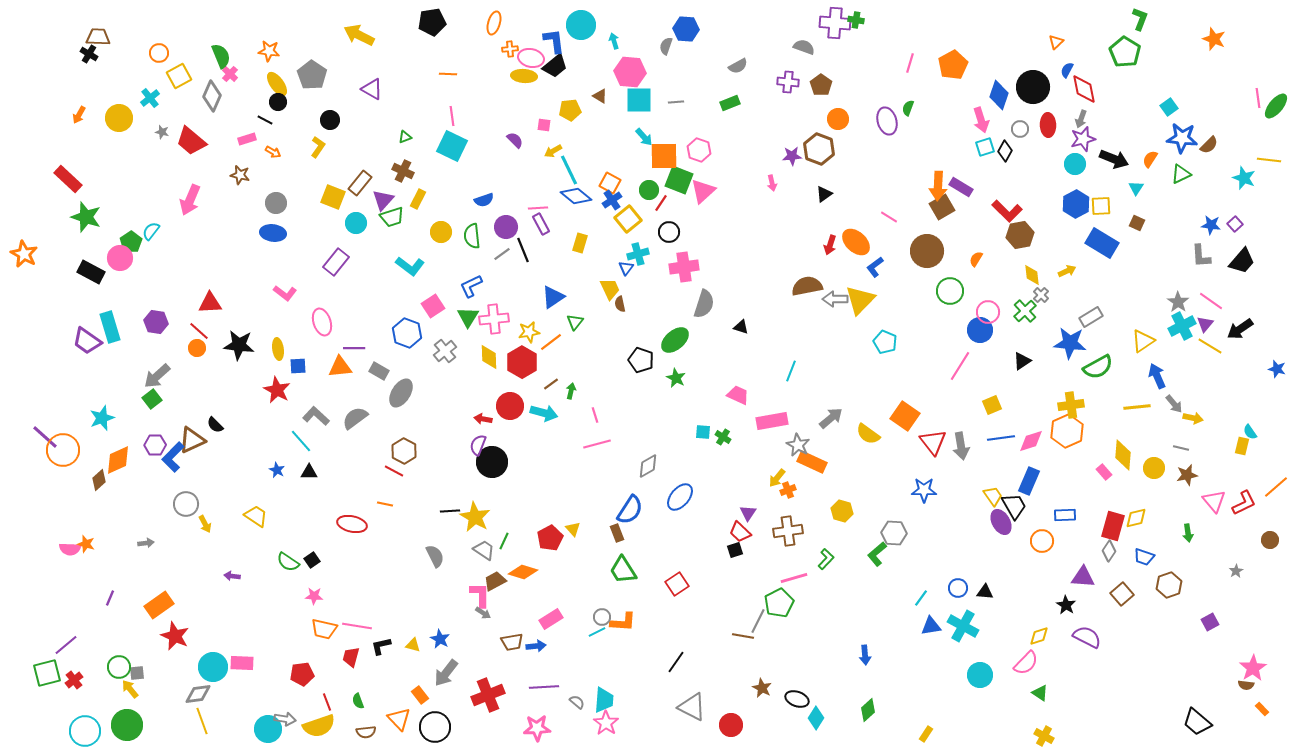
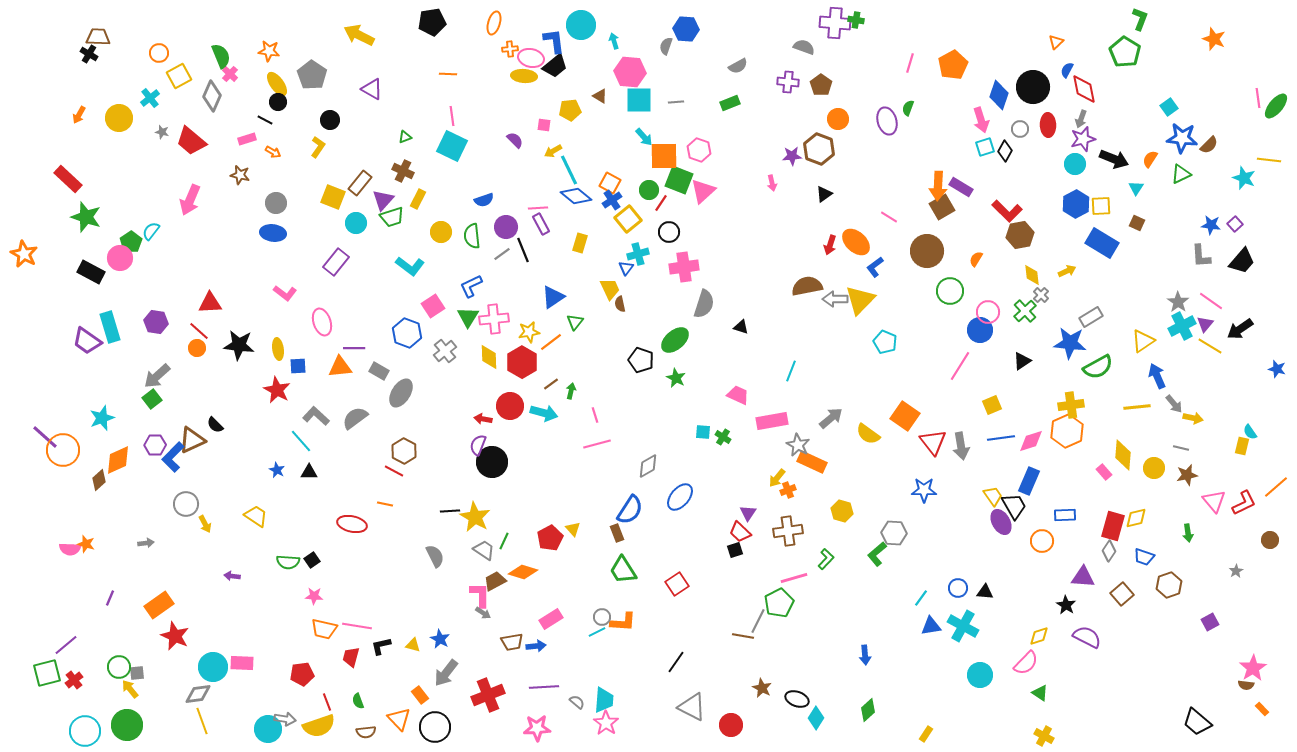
green semicircle at (288, 562): rotated 30 degrees counterclockwise
